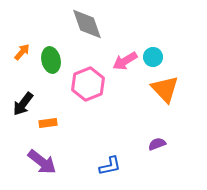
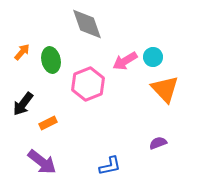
orange rectangle: rotated 18 degrees counterclockwise
purple semicircle: moved 1 px right, 1 px up
